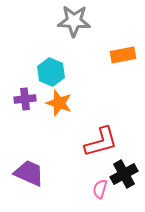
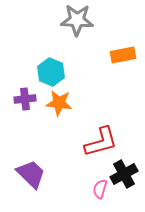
gray star: moved 3 px right, 1 px up
orange star: rotated 12 degrees counterclockwise
purple trapezoid: moved 2 px right, 1 px down; rotated 20 degrees clockwise
